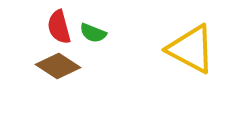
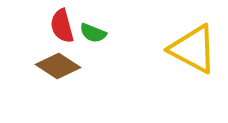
red semicircle: moved 3 px right, 1 px up
yellow triangle: moved 2 px right
